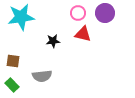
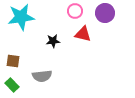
pink circle: moved 3 px left, 2 px up
